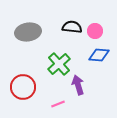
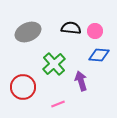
black semicircle: moved 1 px left, 1 px down
gray ellipse: rotated 15 degrees counterclockwise
green cross: moved 5 px left
purple arrow: moved 3 px right, 4 px up
